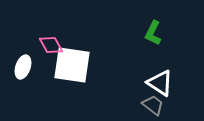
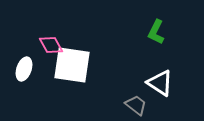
green L-shape: moved 3 px right, 1 px up
white ellipse: moved 1 px right, 2 px down
gray trapezoid: moved 17 px left
